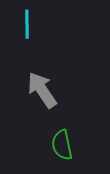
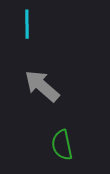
gray arrow: moved 4 px up; rotated 15 degrees counterclockwise
